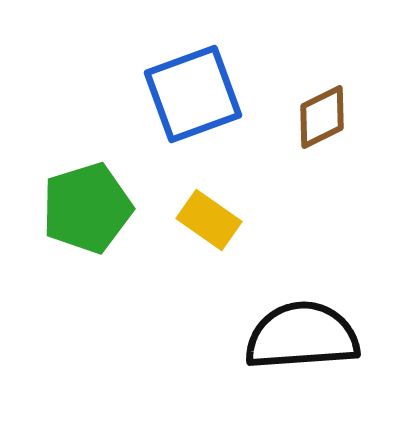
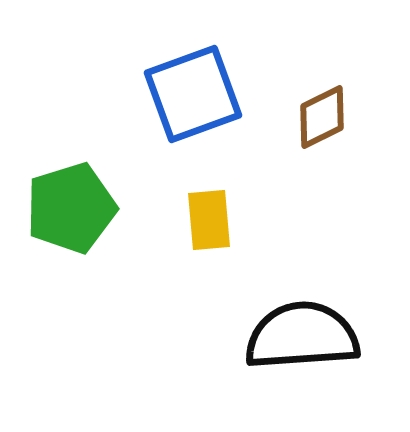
green pentagon: moved 16 px left
yellow rectangle: rotated 50 degrees clockwise
